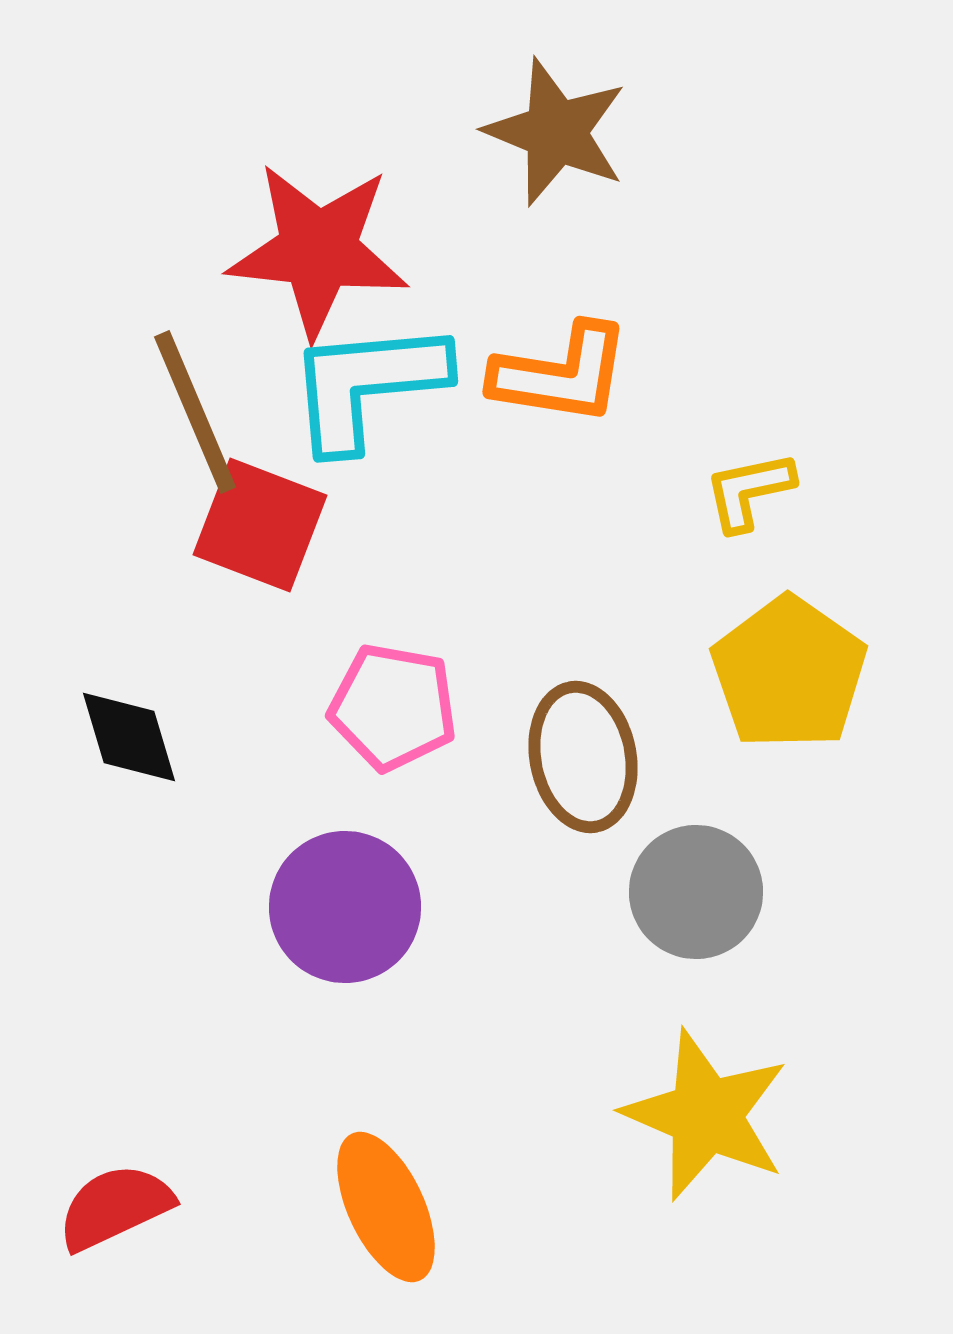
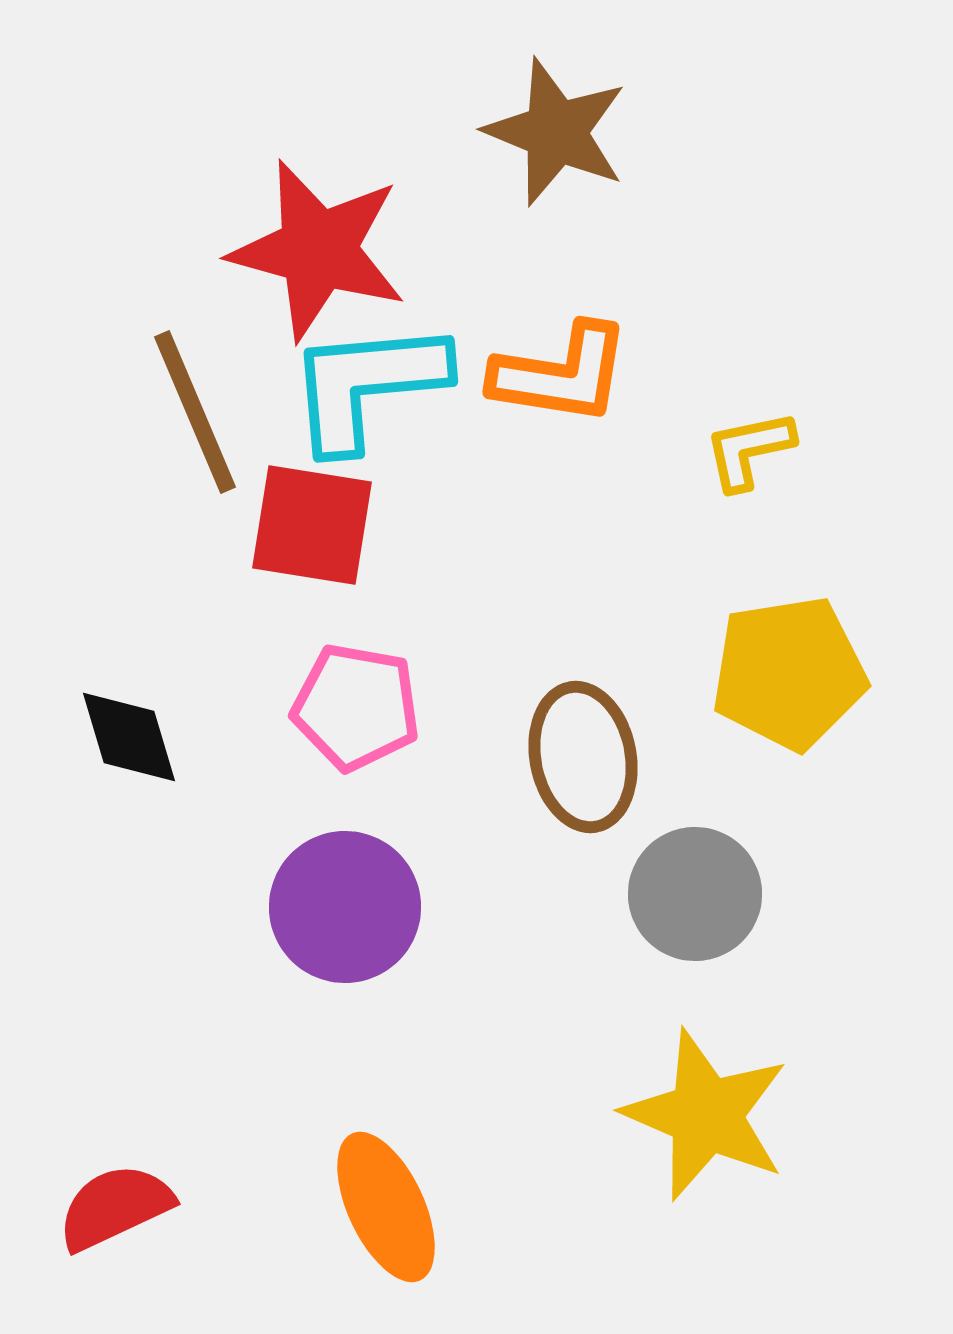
red star: rotated 9 degrees clockwise
yellow L-shape: moved 41 px up
red square: moved 52 px right; rotated 12 degrees counterclockwise
yellow pentagon: rotated 28 degrees clockwise
pink pentagon: moved 37 px left
gray circle: moved 1 px left, 2 px down
